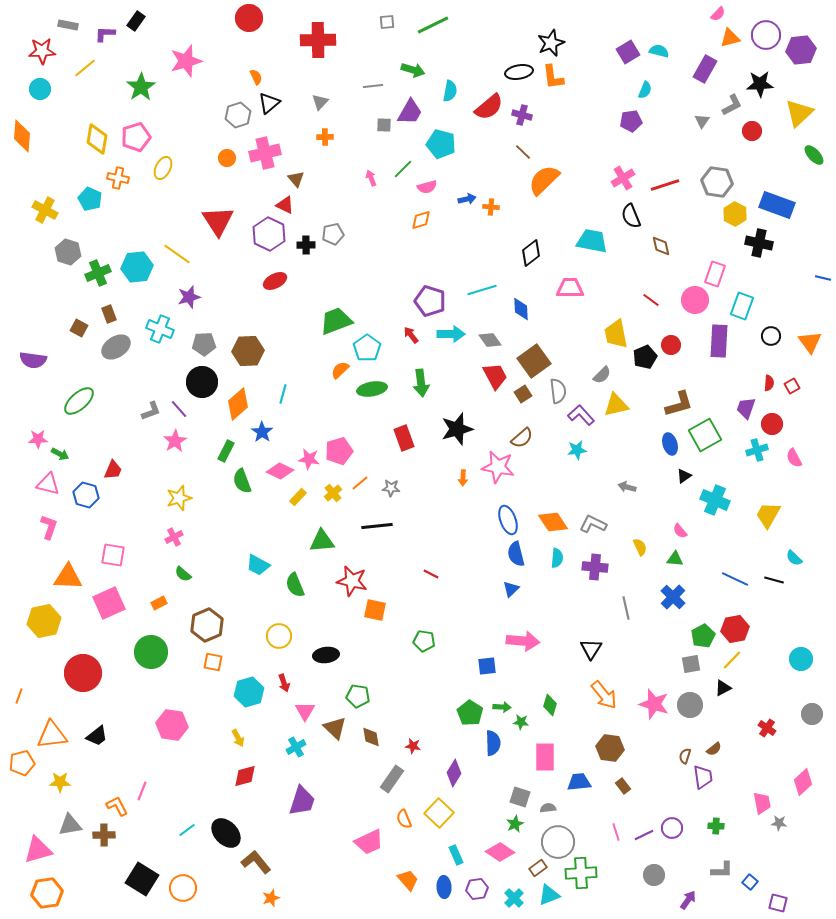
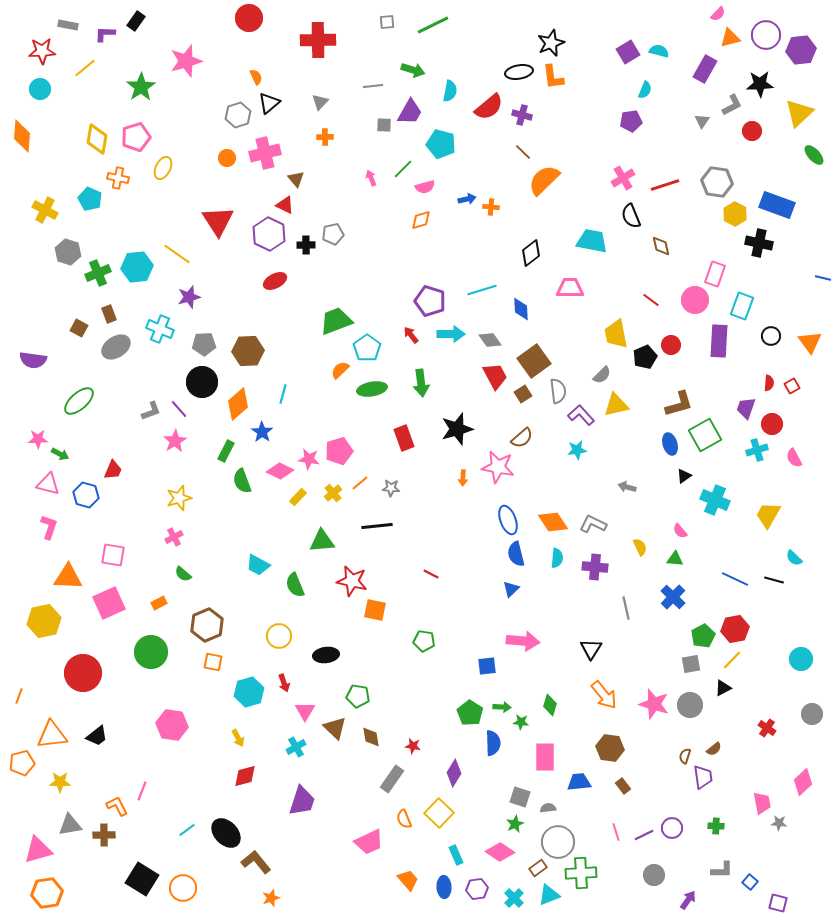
pink semicircle at (427, 187): moved 2 px left
